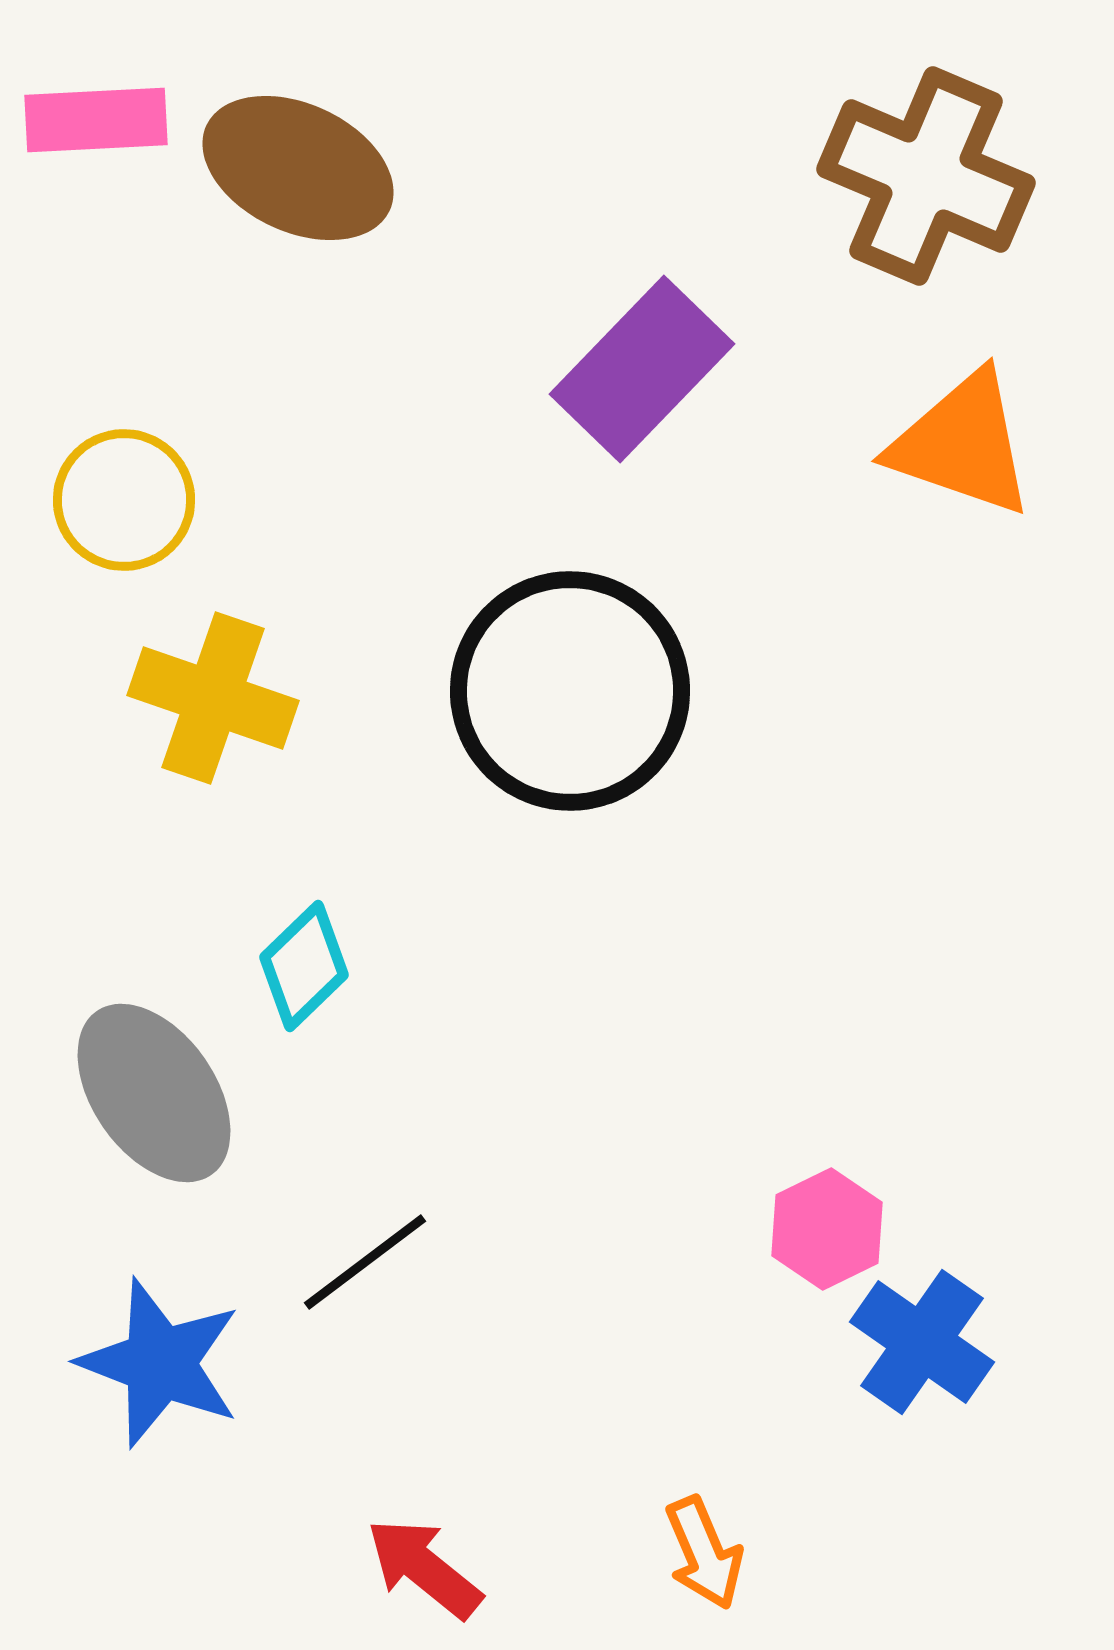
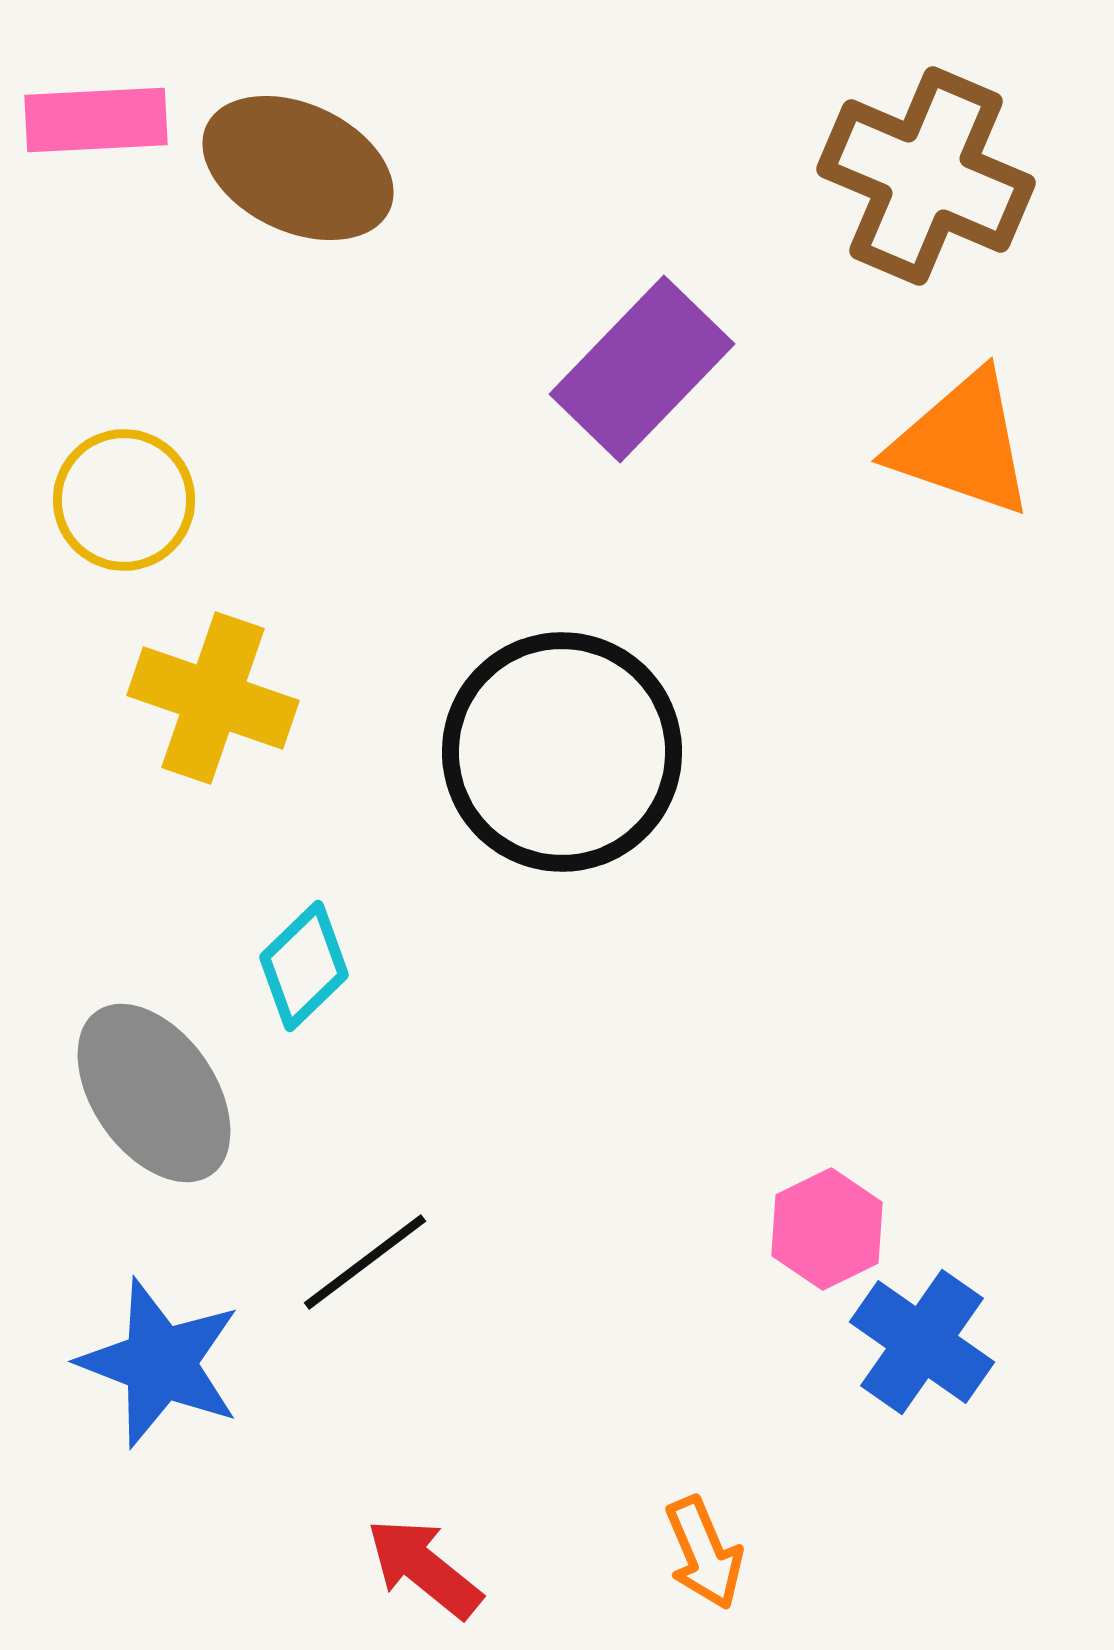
black circle: moved 8 px left, 61 px down
